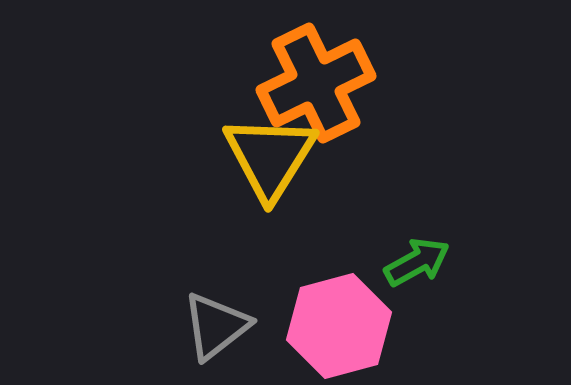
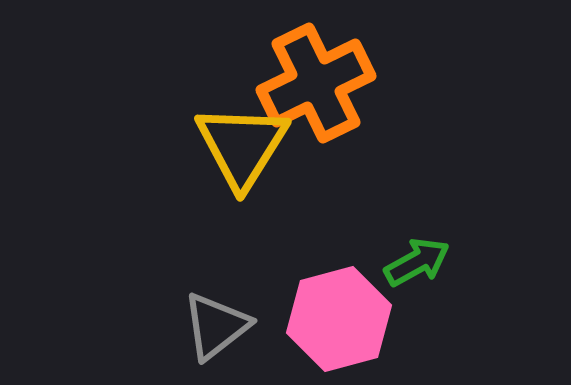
yellow triangle: moved 28 px left, 11 px up
pink hexagon: moved 7 px up
